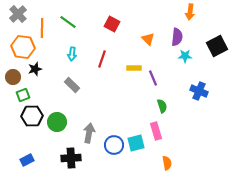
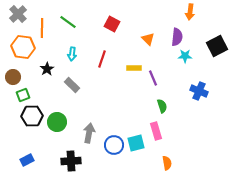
black star: moved 12 px right; rotated 16 degrees counterclockwise
black cross: moved 3 px down
